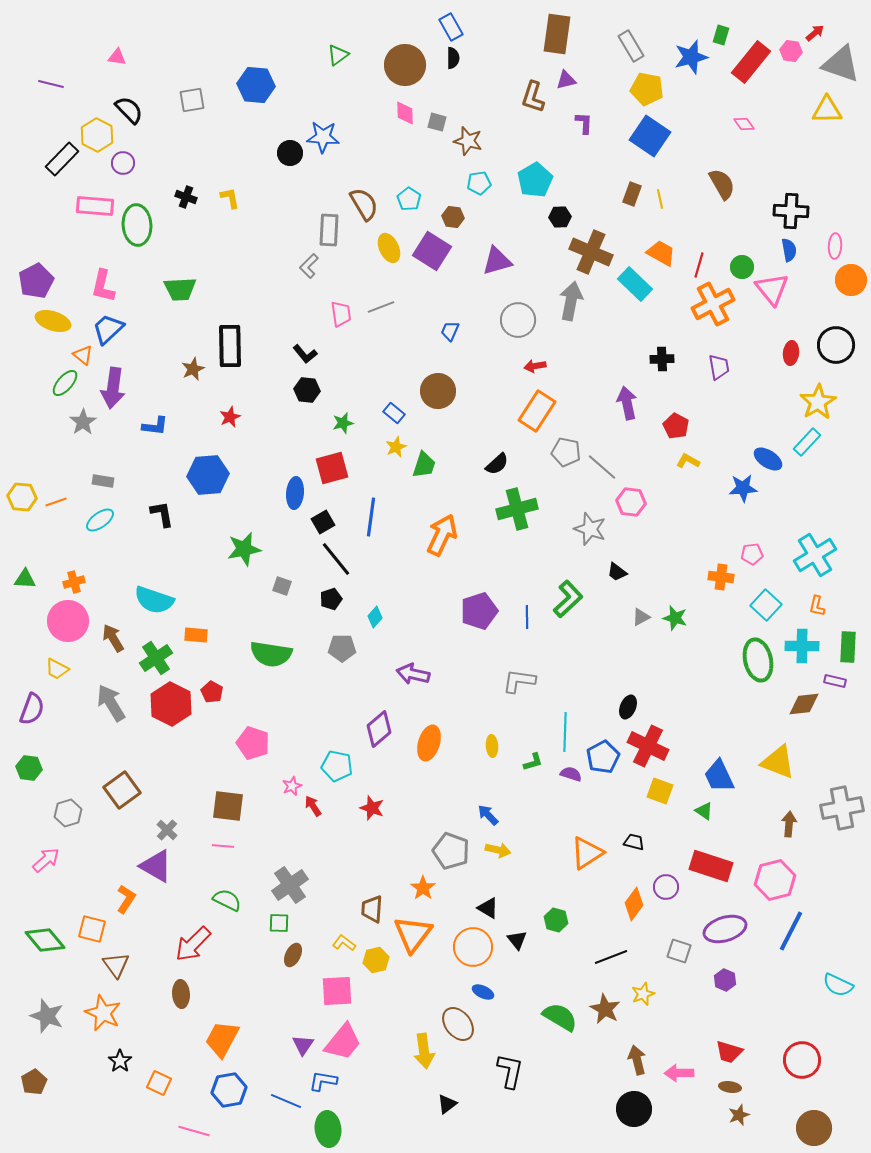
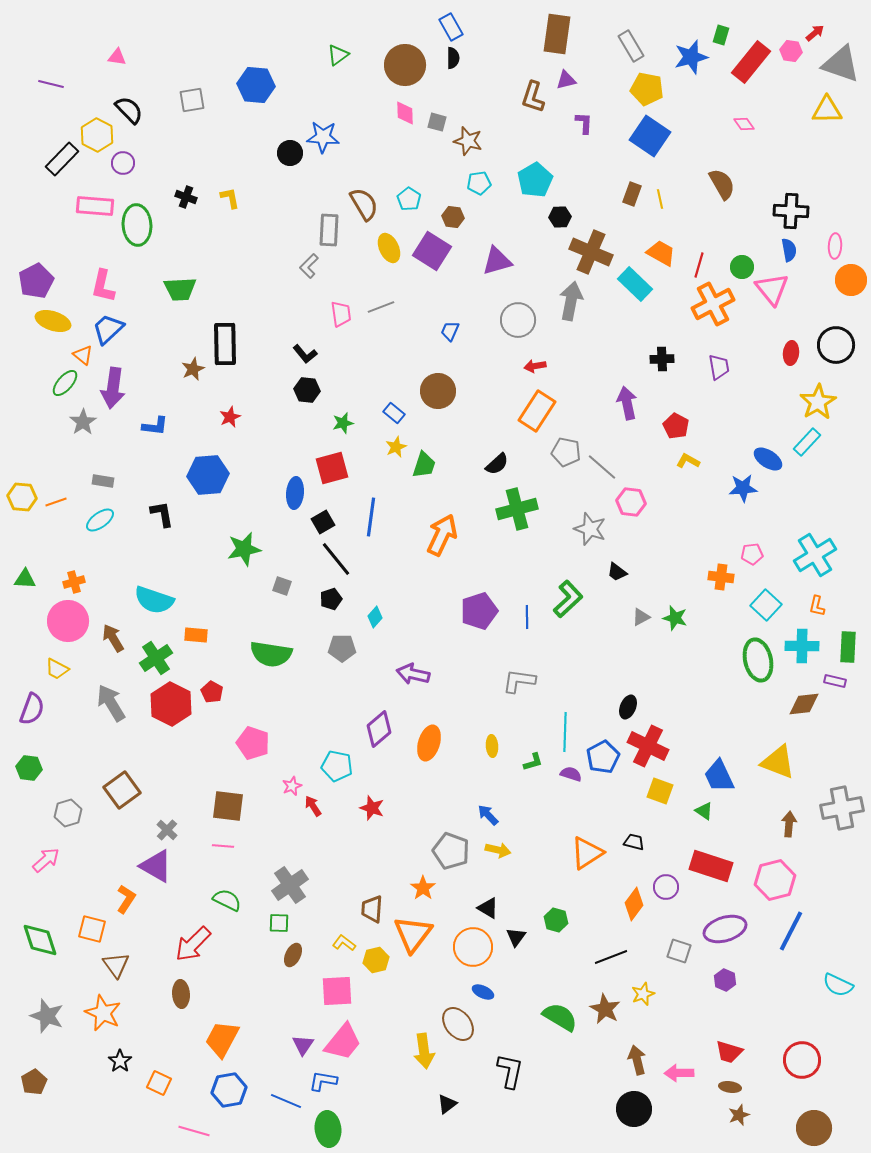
black rectangle at (230, 346): moved 5 px left, 2 px up
green diamond at (45, 940): moved 5 px left; rotated 21 degrees clockwise
black triangle at (517, 940): moved 1 px left, 3 px up; rotated 15 degrees clockwise
